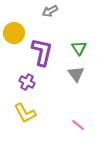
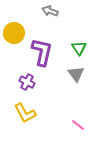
gray arrow: rotated 49 degrees clockwise
